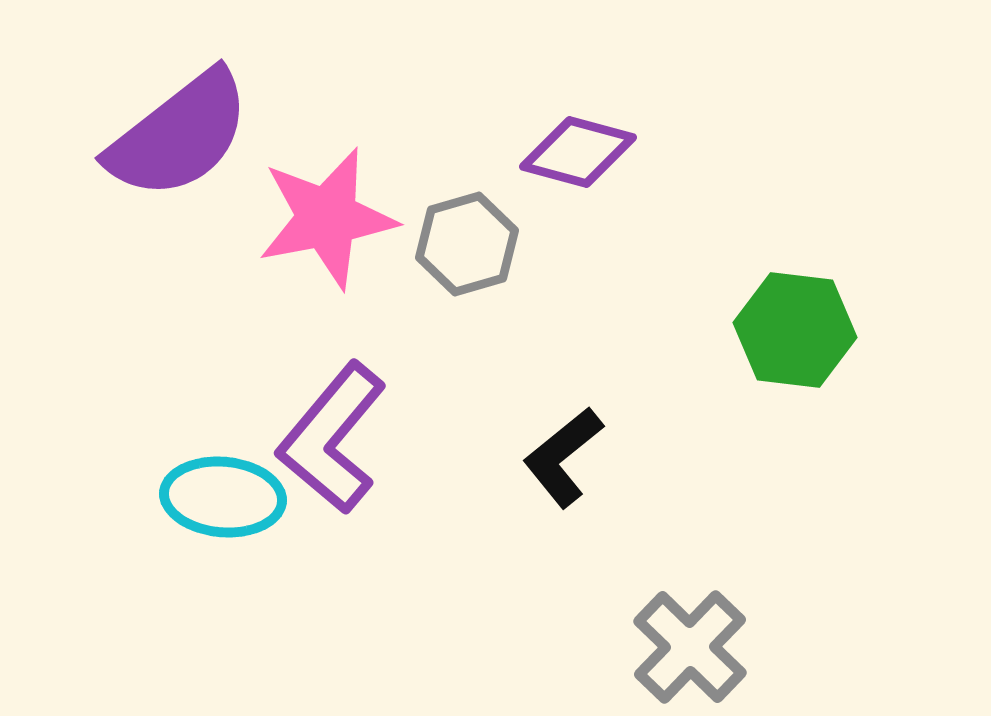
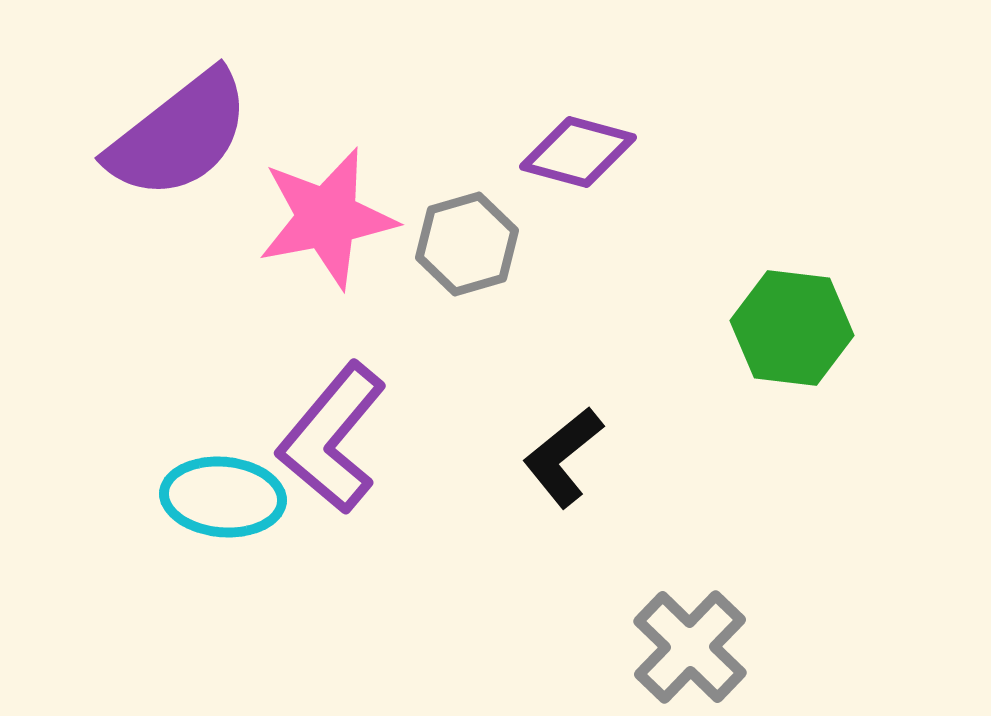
green hexagon: moved 3 px left, 2 px up
